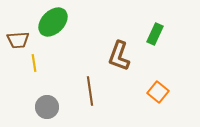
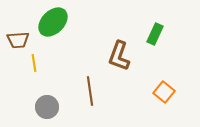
orange square: moved 6 px right
